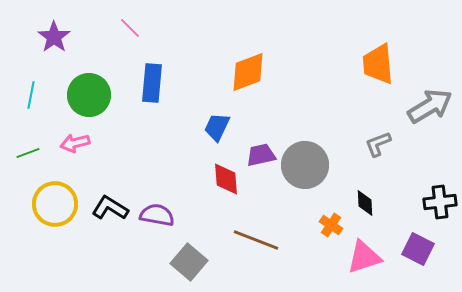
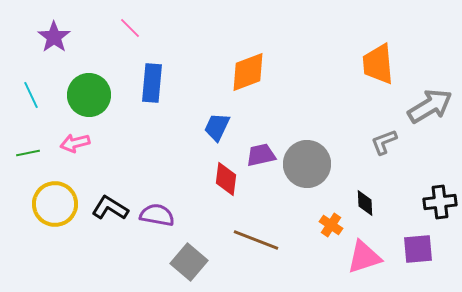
cyan line: rotated 36 degrees counterclockwise
gray L-shape: moved 6 px right, 2 px up
green line: rotated 10 degrees clockwise
gray circle: moved 2 px right, 1 px up
red diamond: rotated 12 degrees clockwise
purple square: rotated 32 degrees counterclockwise
